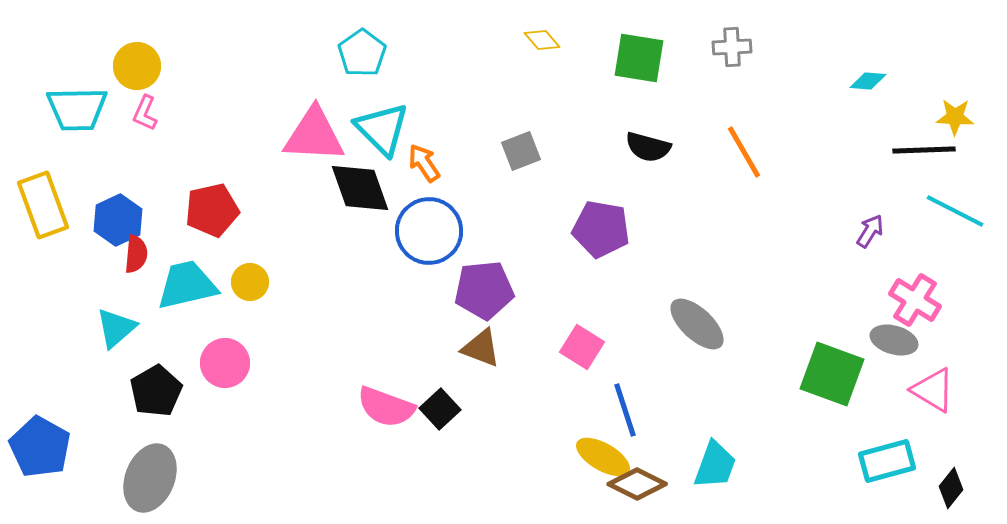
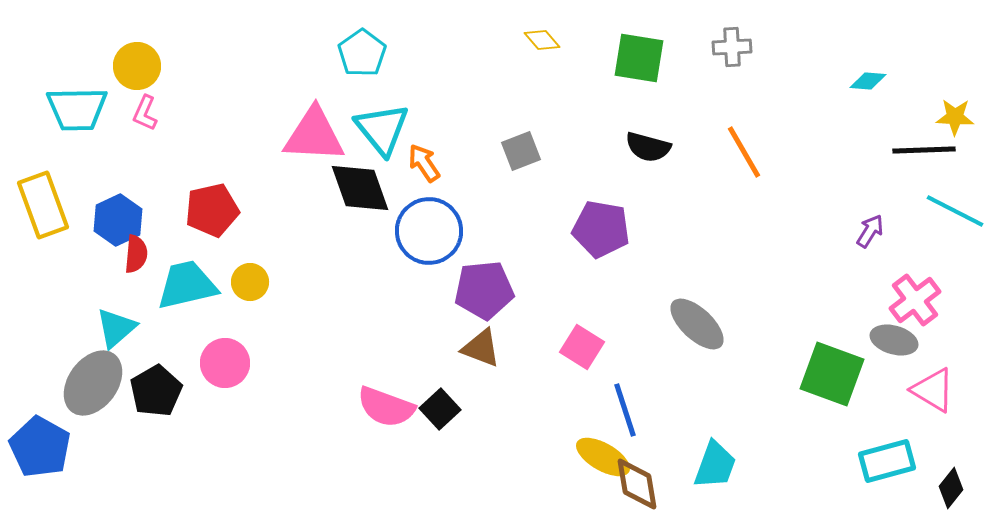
cyan triangle at (382, 129): rotated 6 degrees clockwise
pink cross at (915, 300): rotated 21 degrees clockwise
gray ellipse at (150, 478): moved 57 px left, 95 px up; rotated 14 degrees clockwise
brown diamond at (637, 484): rotated 54 degrees clockwise
